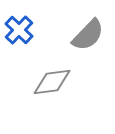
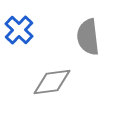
gray semicircle: moved 2 px down; rotated 129 degrees clockwise
